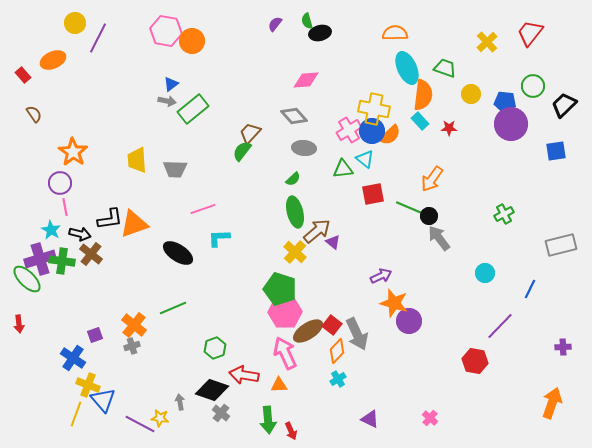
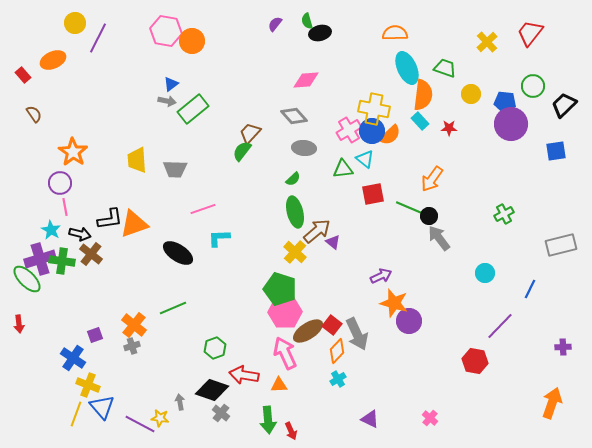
blue triangle at (103, 400): moved 1 px left, 7 px down
